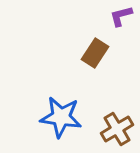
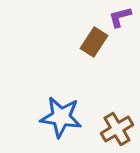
purple L-shape: moved 1 px left, 1 px down
brown rectangle: moved 1 px left, 11 px up
